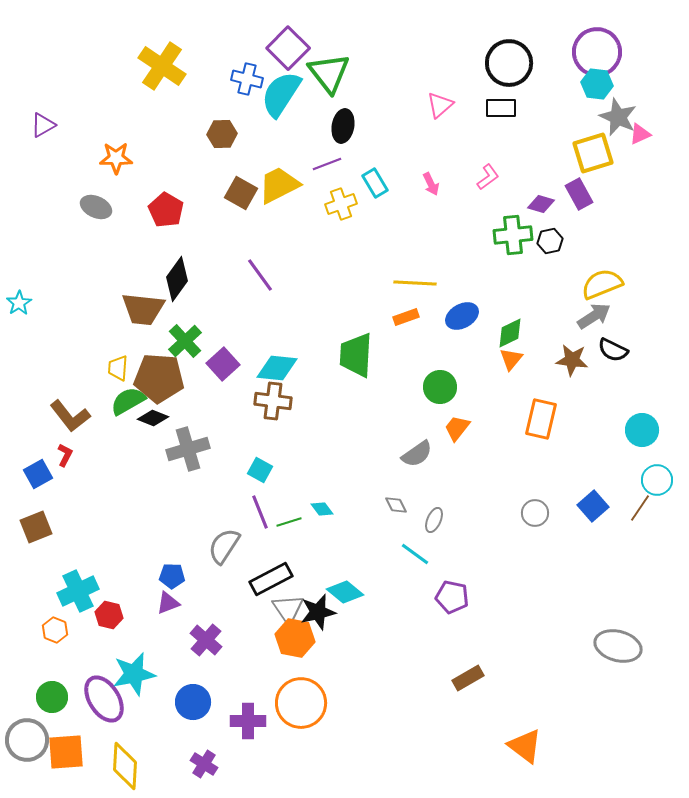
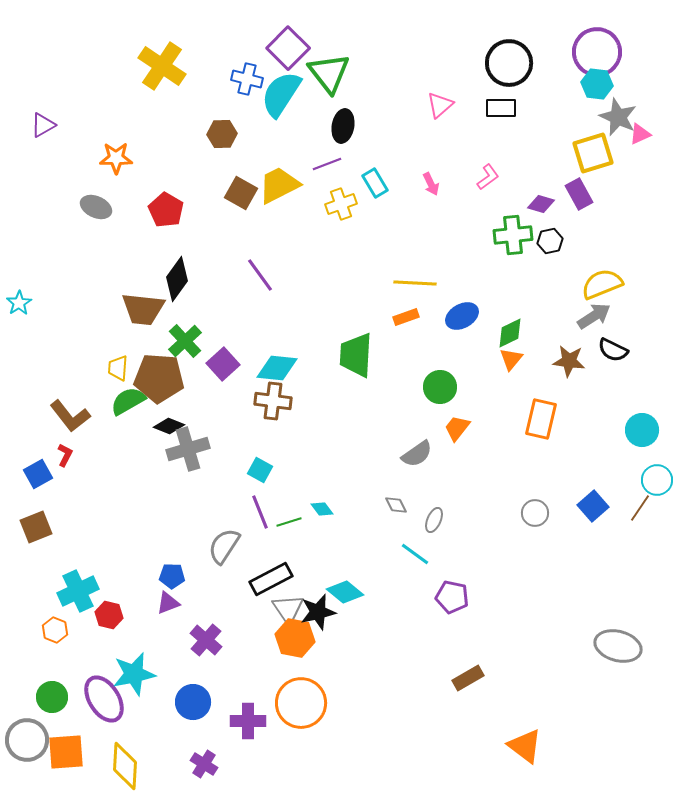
brown star at (572, 360): moved 3 px left, 1 px down
black diamond at (153, 418): moved 16 px right, 8 px down
